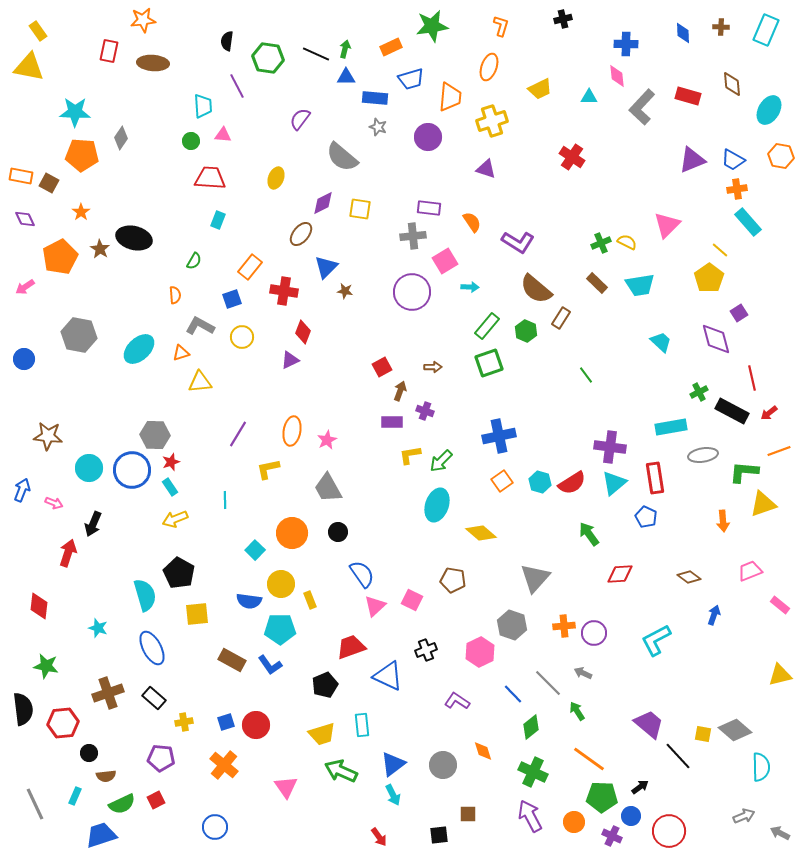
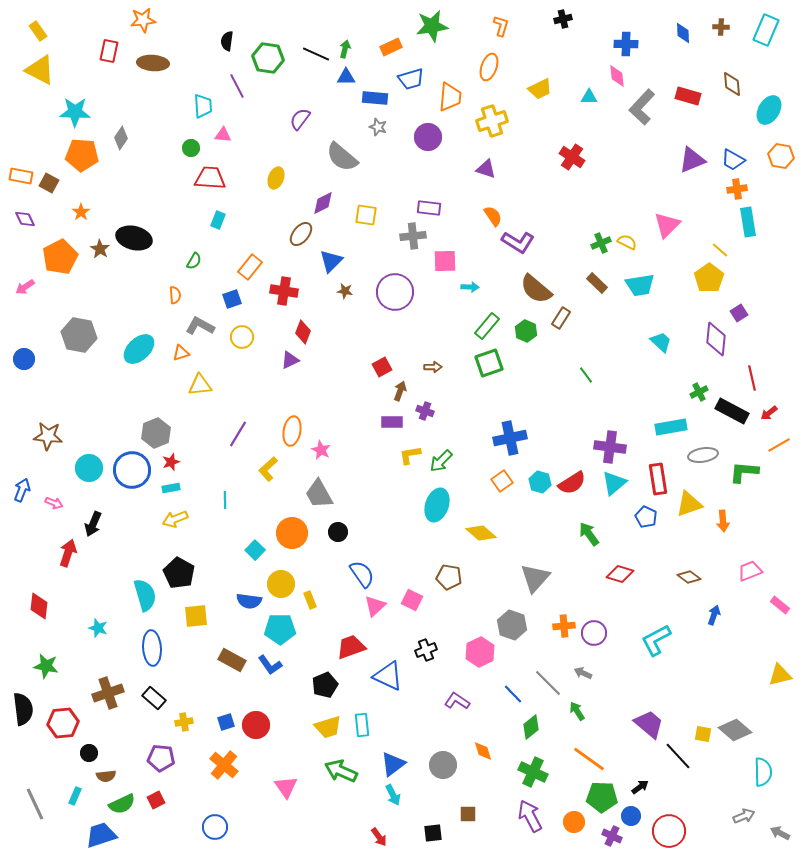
yellow triangle at (29, 67): moved 11 px right, 3 px down; rotated 16 degrees clockwise
green circle at (191, 141): moved 7 px down
yellow square at (360, 209): moved 6 px right, 6 px down
orange semicircle at (472, 222): moved 21 px right, 6 px up
cyan rectangle at (748, 222): rotated 32 degrees clockwise
pink square at (445, 261): rotated 30 degrees clockwise
blue triangle at (326, 267): moved 5 px right, 6 px up
purple circle at (412, 292): moved 17 px left
purple diamond at (716, 339): rotated 20 degrees clockwise
yellow triangle at (200, 382): moved 3 px down
gray hexagon at (155, 435): moved 1 px right, 2 px up; rotated 24 degrees counterclockwise
blue cross at (499, 436): moved 11 px right, 2 px down
pink star at (327, 440): moved 6 px left, 10 px down; rotated 18 degrees counterclockwise
orange line at (779, 451): moved 6 px up; rotated 10 degrees counterclockwise
yellow L-shape at (268, 469): rotated 30 degrees counterclockwise
red rectangle at (655, 478): moved 3 px right, 1 px down
cyan rectangle at (170, 487): moved 1 px right, 1 px down; rotated 66 degrees counterclockwise
gray trapezoid at (328, 488): moved 9 px left, 6 px down
yellow triangle at (763, 504): moved 74 px left
red diamond at (620, 574): rotated 20 degrees clockwise
brown pentagon at (453, 580): moved 4 px left, 3 px up
yellow square at (197, 614): moved 1 px left, 2 px down
blue ellipse at (152, 648): rotated 24 degrees clockwise
yellow trapezoid at (322, 734): moved 6 px right, 7 px up
cyan semicircle at (761, 767): moved 2 px right, 5 px down
black square at (439, 835): moved 6 px left, 2 px up
